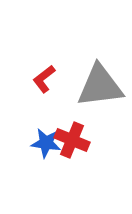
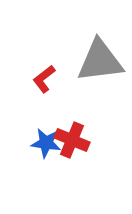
gray triangle: moved 25 px up
